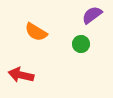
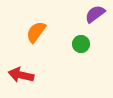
purple semicircle: moved 3 px right, 1 px up
orange semicircle: rotated 95 degrees clockwise
